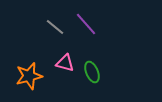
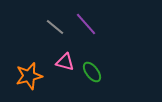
pink triangle: moved 1 px up
green ellipse: rotated 15 degrees counterclockwise
